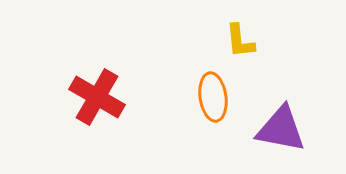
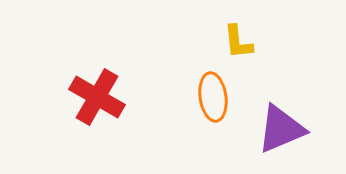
yellow L-shape: moved 2 px left, 1 px down
purple triangle: rotated 34 degrees counterclockwise
